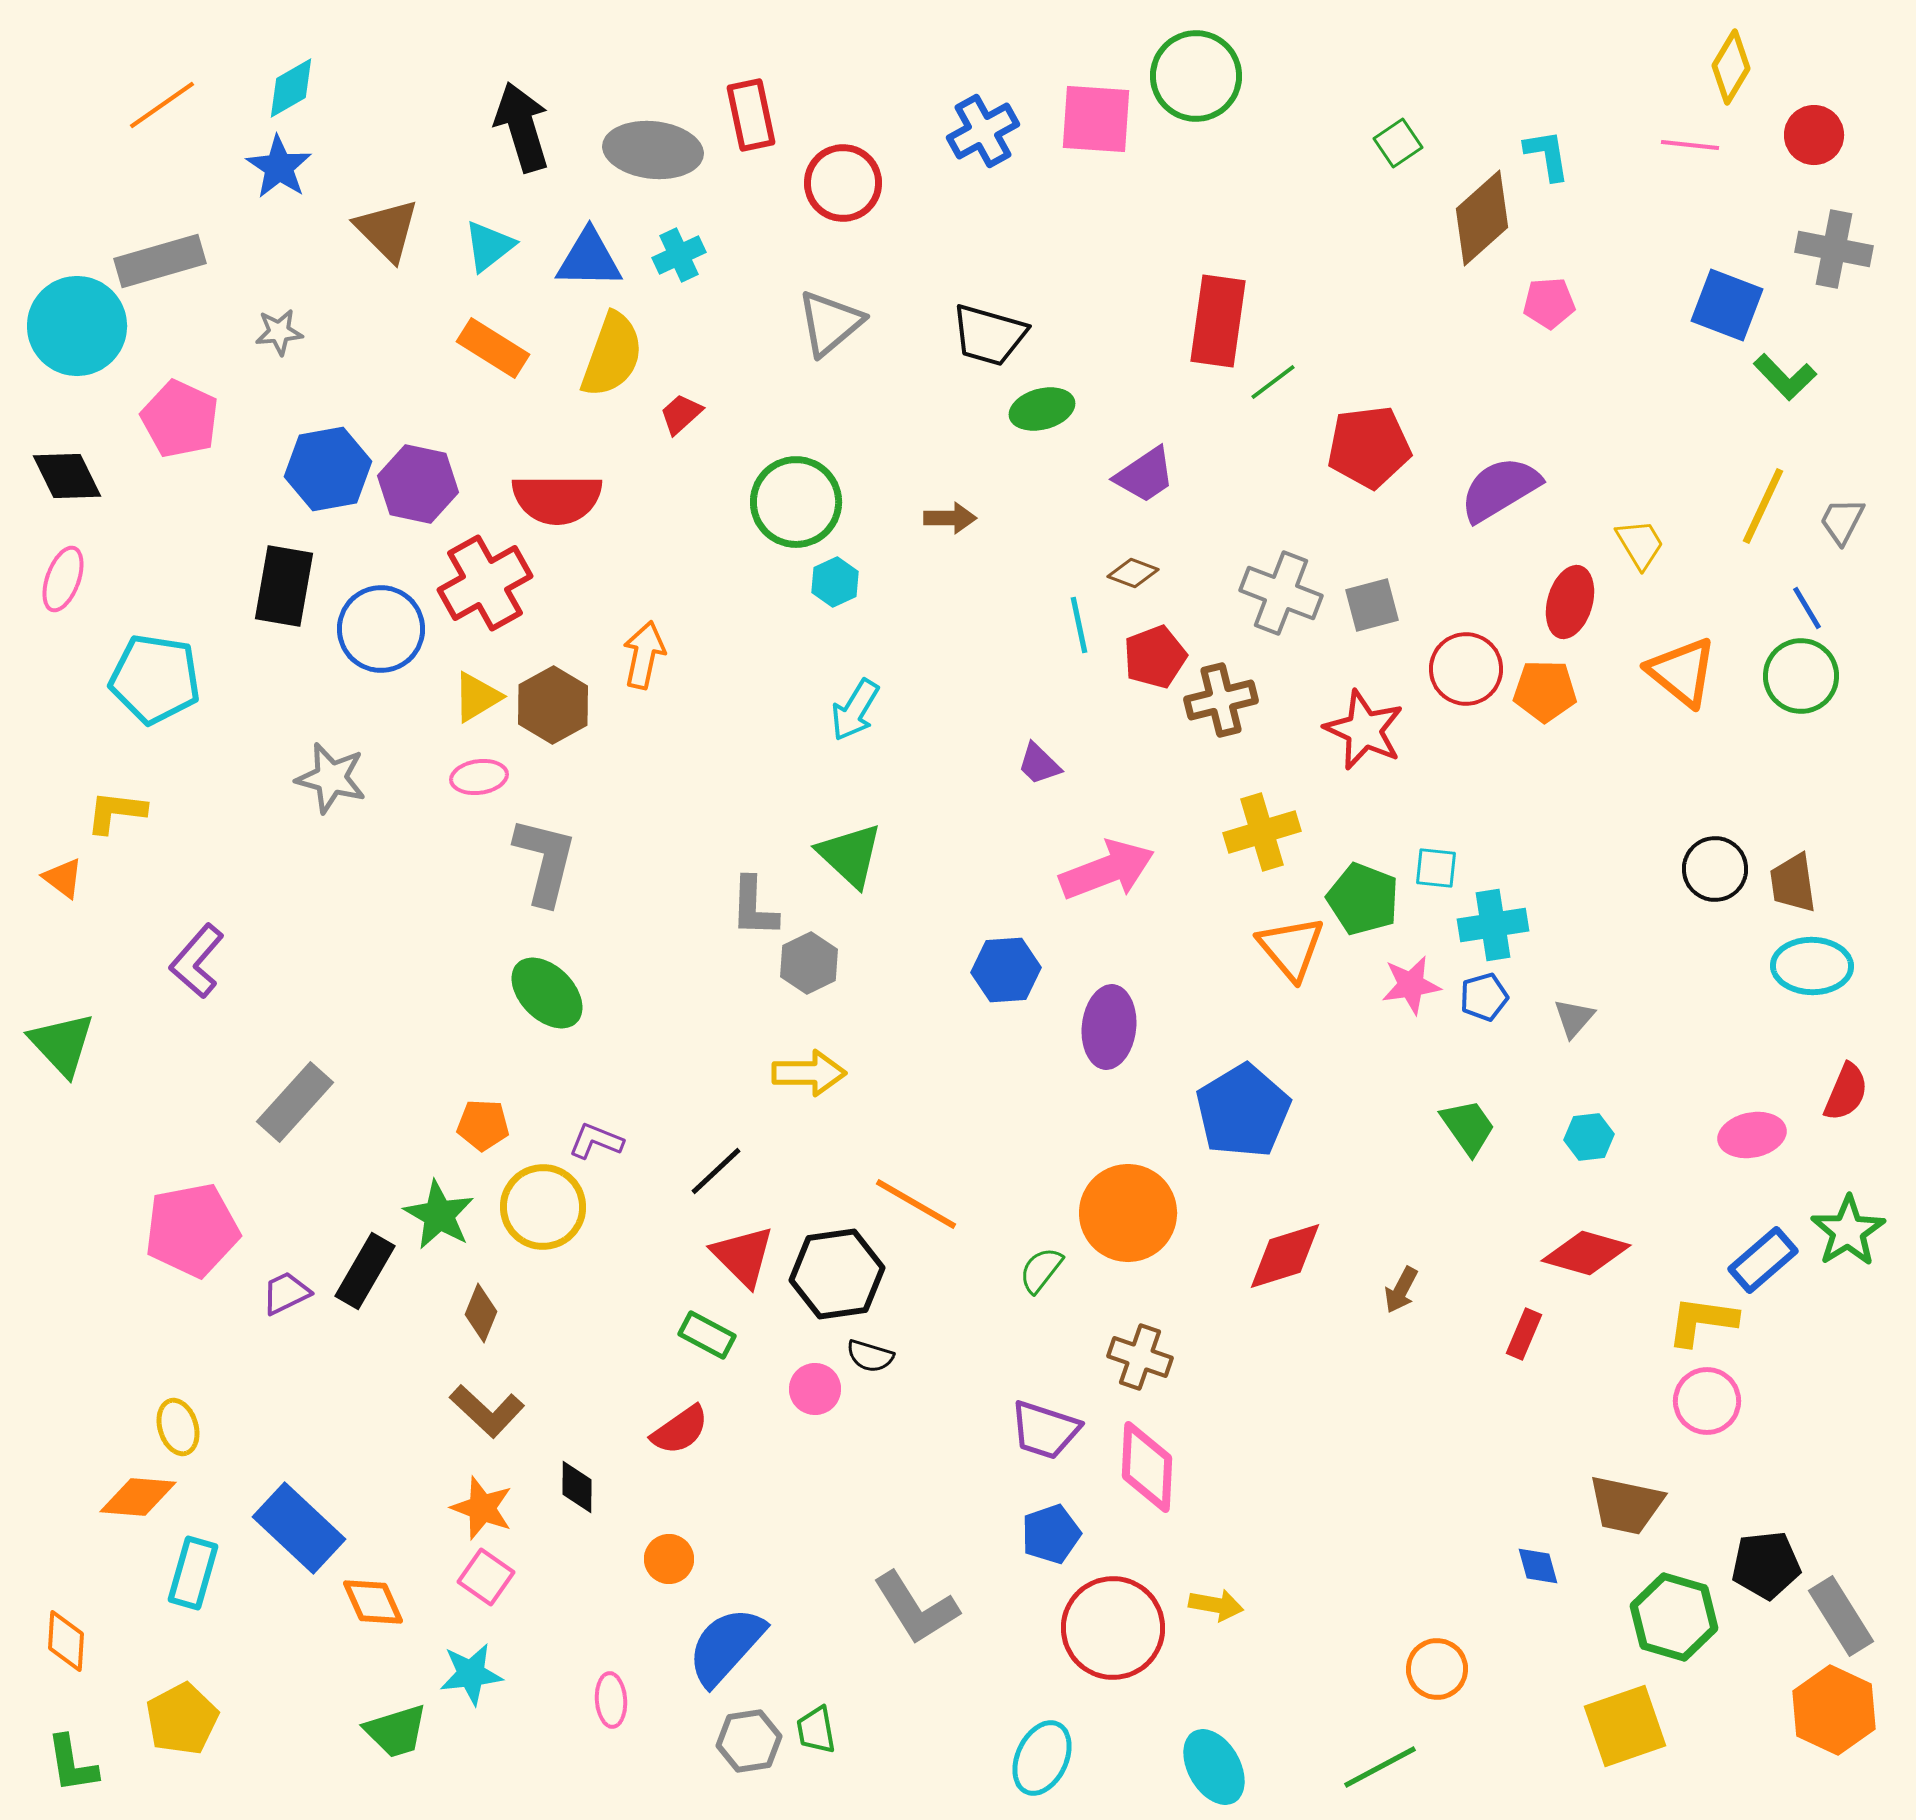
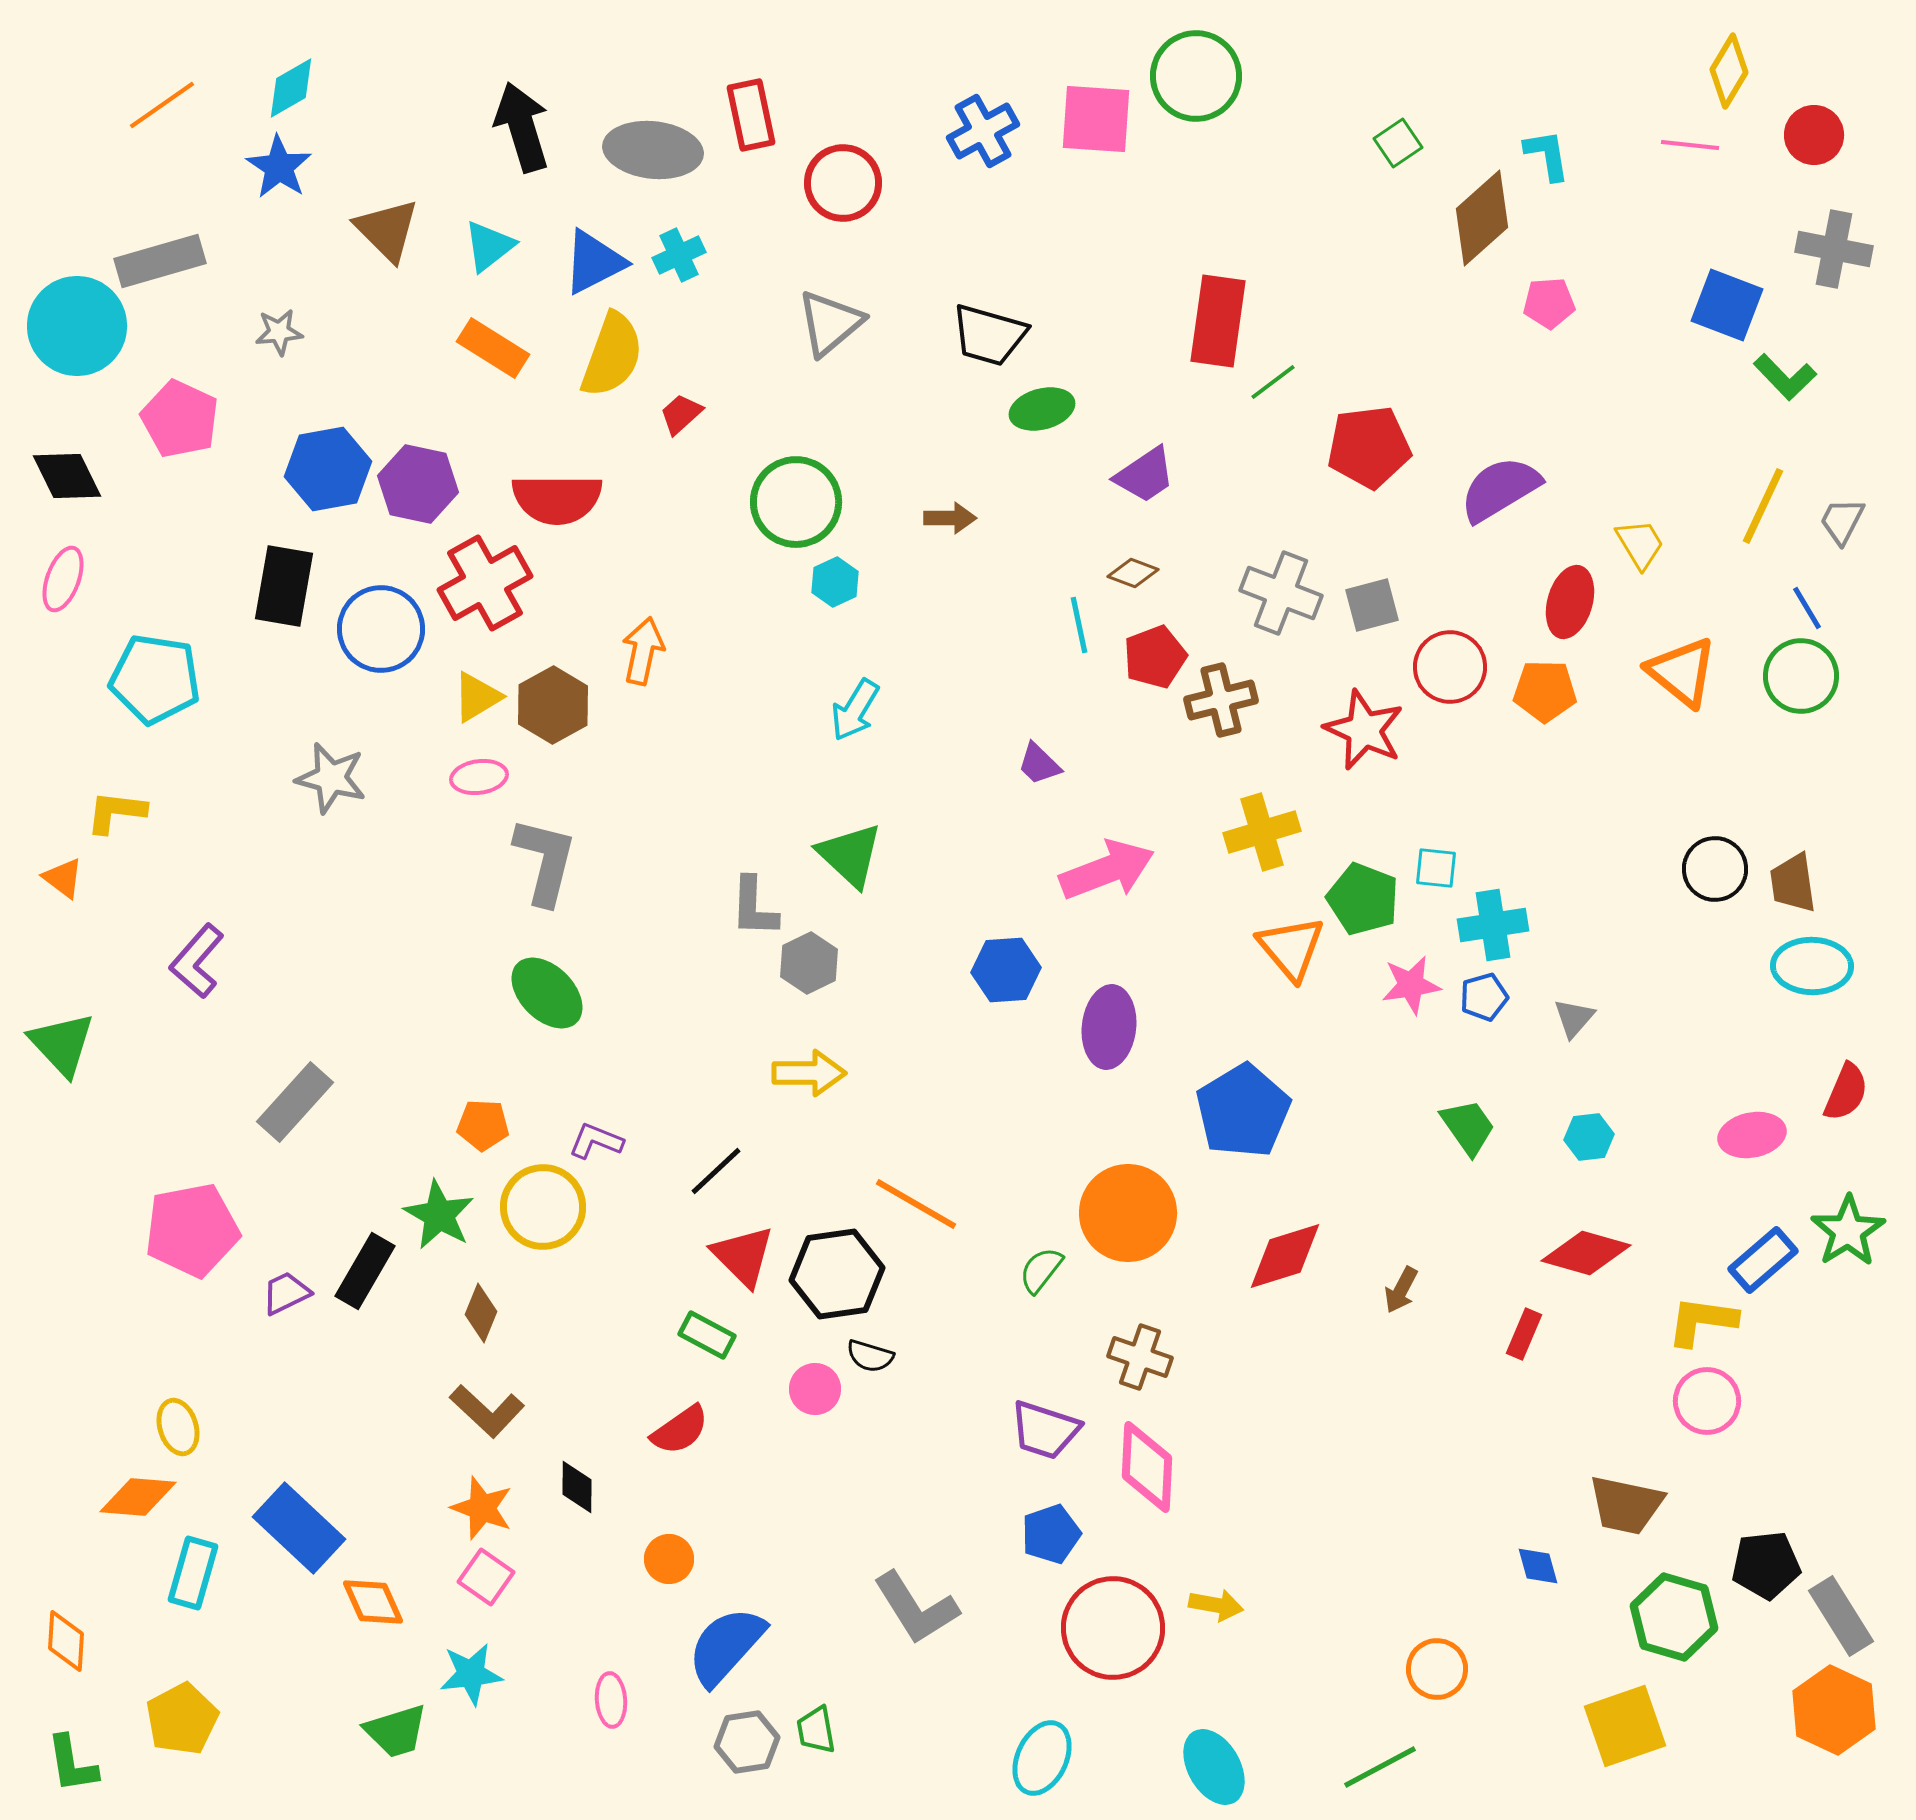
yellow diamond at (1731, 67): moved 2 px left, 4 px down
blue triangle at (589, 259): moved 5 px right, 3 px down; rotated 28 degrees counterclockwise
orange arrow at (644, 655): moved 1 px left, 4 px up
red circle at (1466, 669): moved 16 px left, 2 px up
gray hexagon at (749, 1741): moved 2 px left, 1 px down
